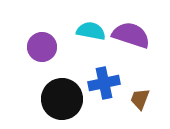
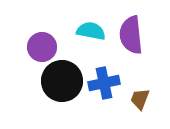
purple semicircle: rotated 114 degrees counterclockwise
black circle: moved 18 px up
